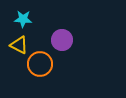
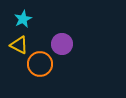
cyan star: rotated 30 degrees counterclockwise
purple circle: moved 4 px down
